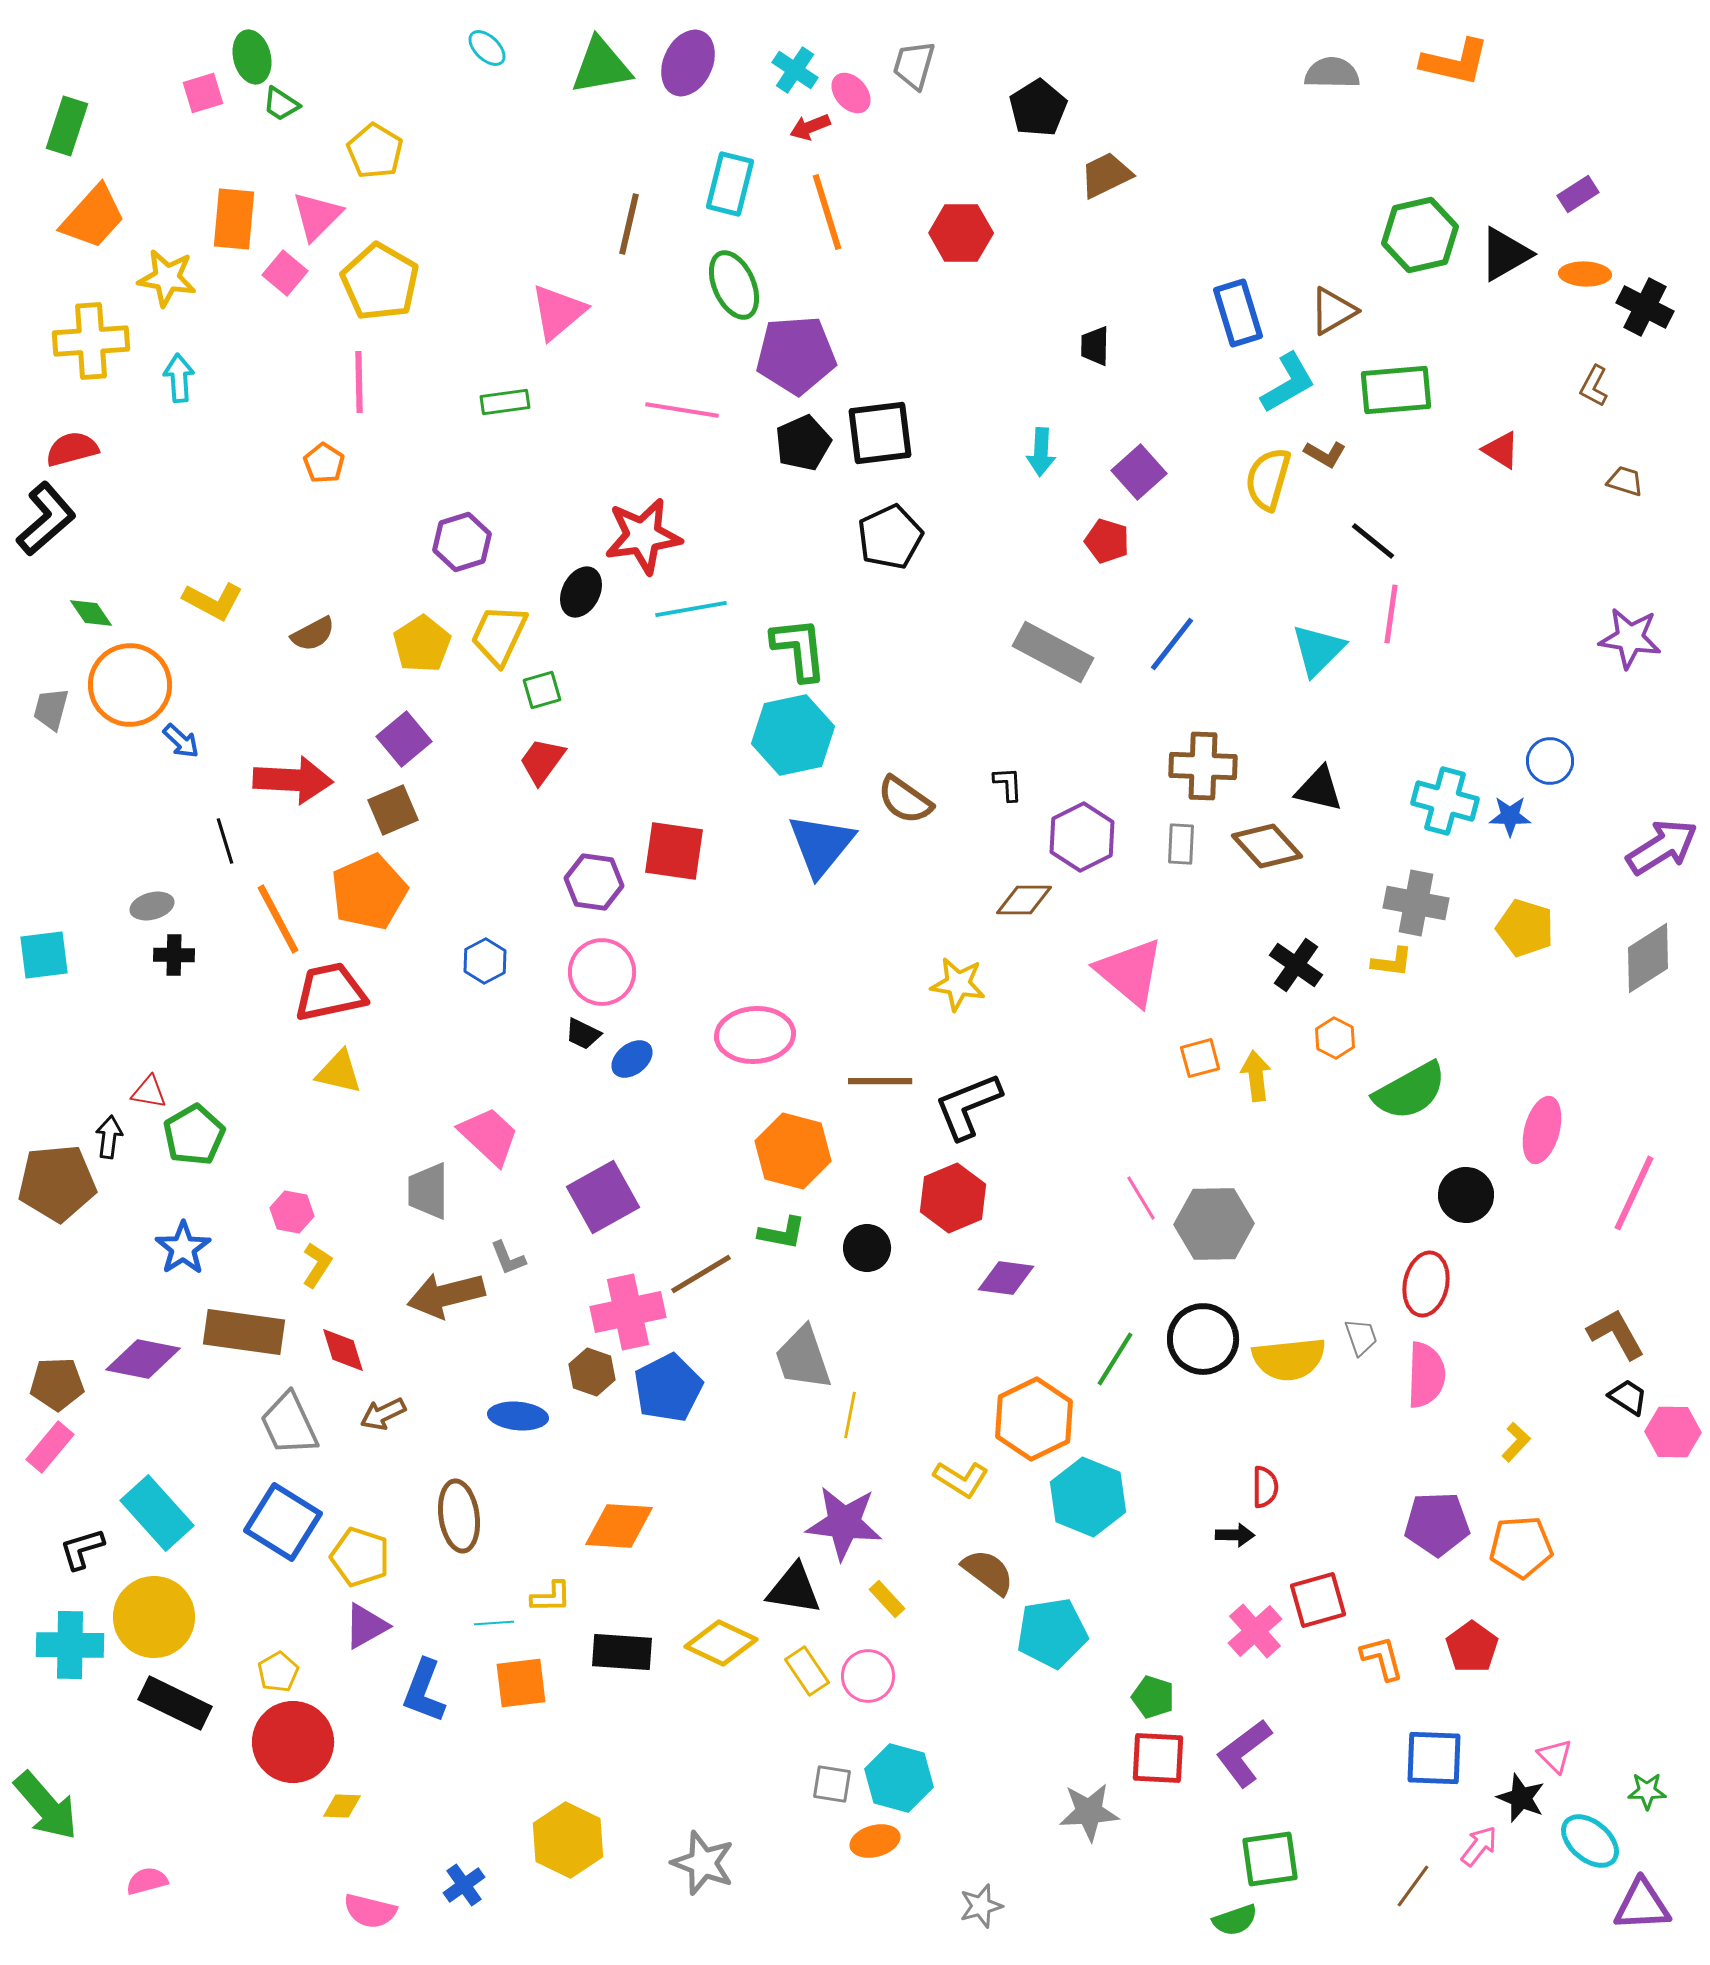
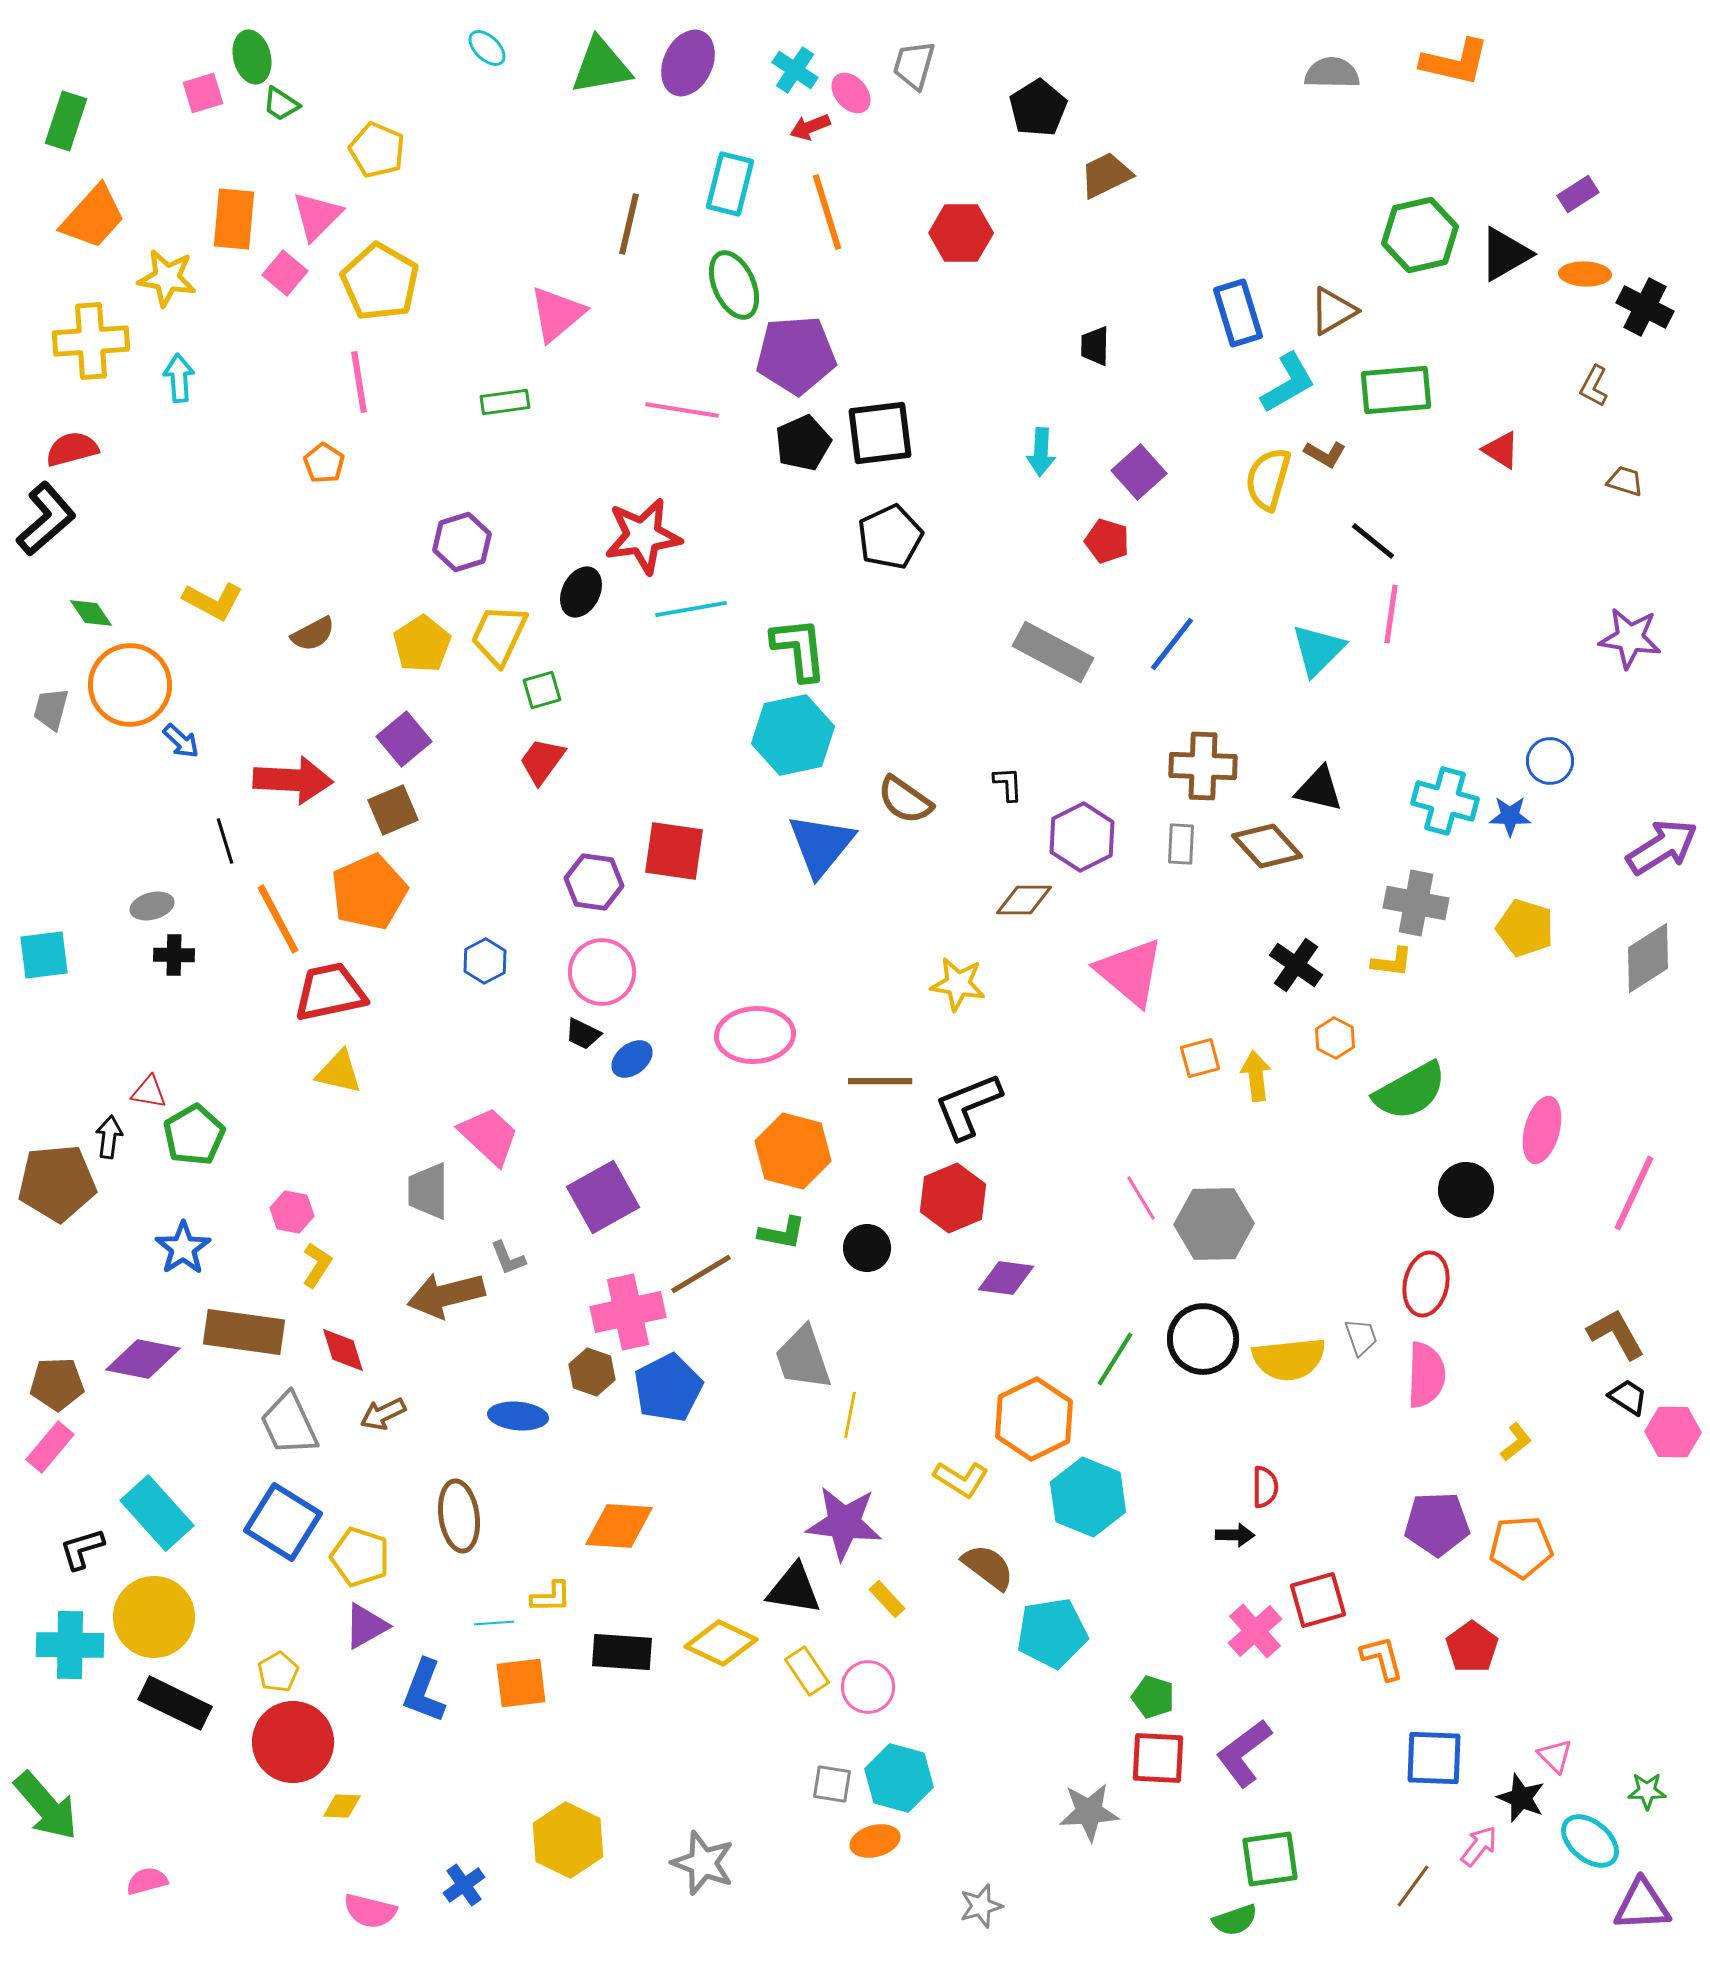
green rectangle at (67, 126): moved 1 px left, 5 px up
yellow pentagon at (375, 151): moved 2 px right, 1 px up; rotated 8 degrees counterclockwise
pink triangle at (558, 312): moved 1 px left, 2 px down
pink line at (359, 382): rotated 8 degrees counterclockwise
black circle at (1466, 1195): moved 5 px up
yellow L-shape at (1516, 1442): rotated 9 degrees clockwise
brown semicircle at (988, 1572): moved 5 px up
pink circle at (868, 1676): moved 11 px down
